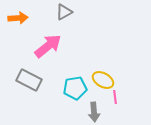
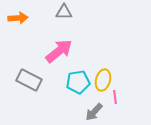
gray triangle: rotated 30 degrees clockwise
pink arrow: moved 11 px right, 5 px down
yellow ellipse: rotated 75 degrees clockwise
cyan pentagon: moved 3 px right, 6 px up
gray arrow: rotated 48 degrees clockwise
